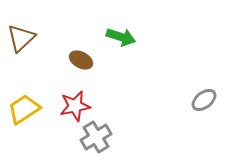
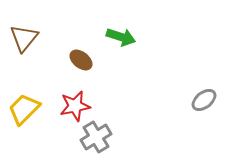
brown triangle: moved 3 px right; rotated 8 degrees counterclockwise
brown ellipse: rotated 10 degrees clockwise
yellow trapezoid: rotated 12 degrees counterclockwise
